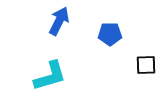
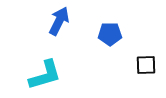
cyan L-shape: moved 5 px left, 1 px up
